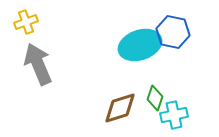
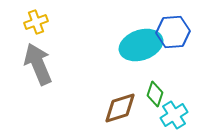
yellow cross: moved 10 px right
blue hexagon: rotated 16 degrees counterclockwise
cyan ellipse: moved 1 px right
green diamond: moved 4 px up
cyan cross: rotated 20 degrees counterclockwise
